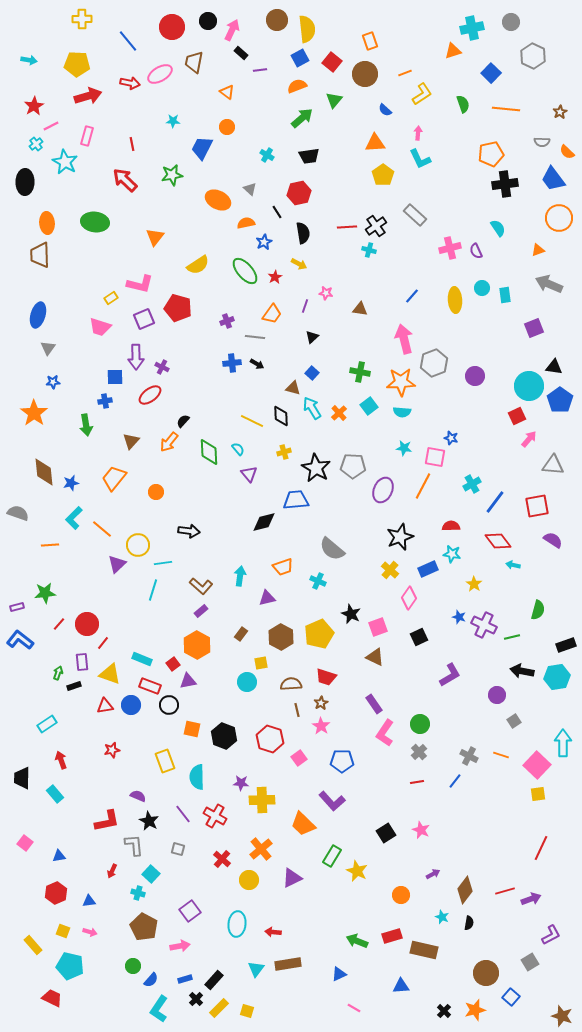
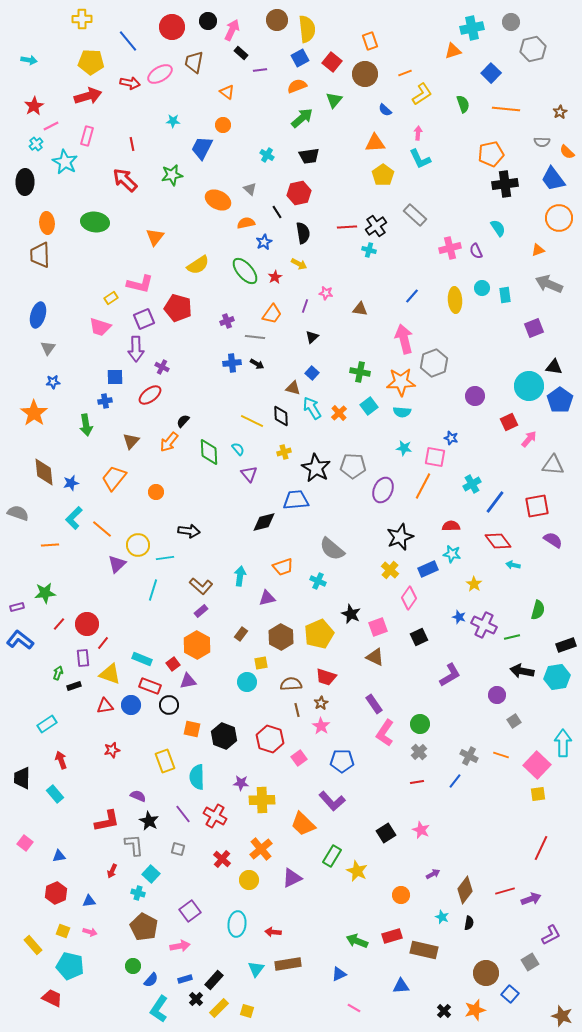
gray hexagon at (533, 56): moved 7 px up; rotated 20 degrees clockwise
yellow pentagon at (77, 64): moved 14 px right, 2 px up
orange circle at (227, 127): moved 4 px left, 2 px up
purple arrow at (136, 357): moved 8 px up
purple circle at (475, 376): moved 20 px down
red square at (517, 416): moved 8 px left, 6 px down
cyan line at (163, 563): moved 2 px right, 5 px up
purple rectangle at (82, 662): moved 1 px right, 4 px up
blue square at (511, 997): moved 1 px left, 3 px up
